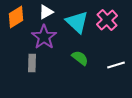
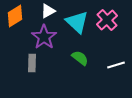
white triangle: moved 2 px right, 1 px up
orange diamond: moved 1 px left, 1 px up
